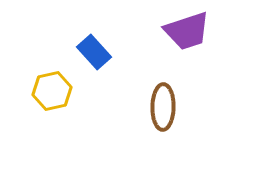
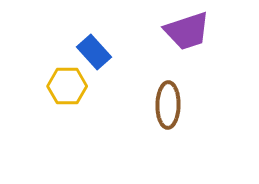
yellow hexagon: moved 15 px right, 5 px up; rotated 12 degrees clockwise
brown ellipse: moved 5 px right, 2 px up
